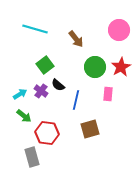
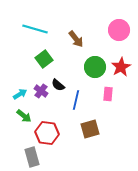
green square: moved 1 px left, 6 px up
